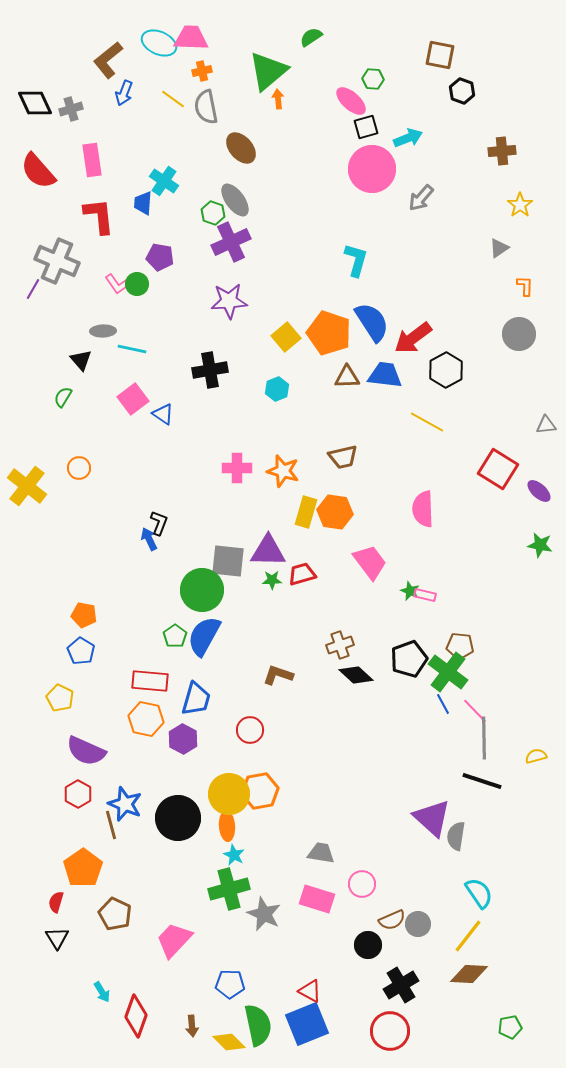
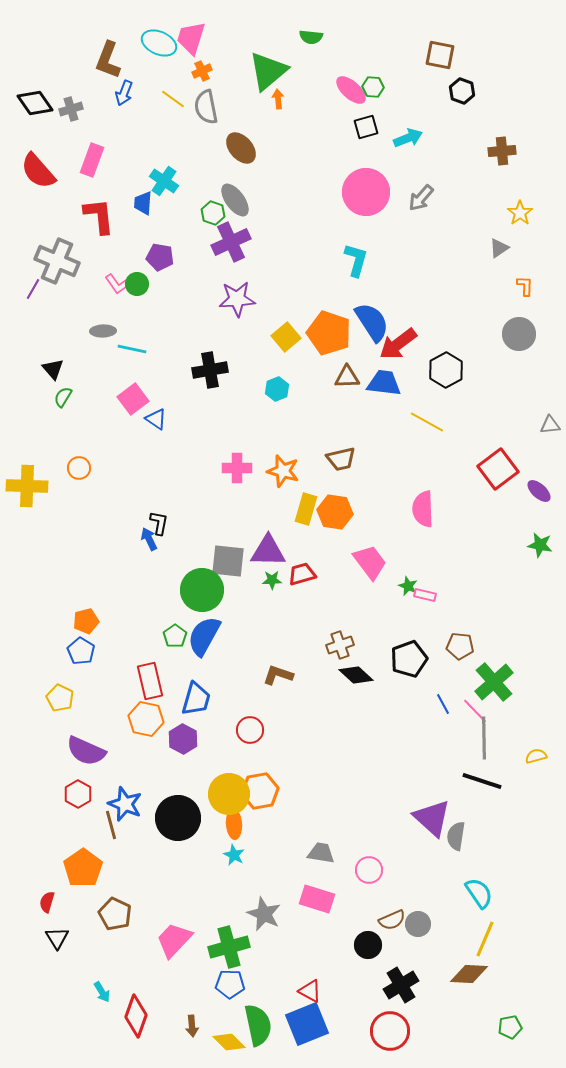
green semicircle at (311, 37): rotated 140 degrees counterclockwise
pink trapezoid at (191, 38): rotated 75 degrees counterclockwise
brown L-shape at (108, 60): rotated 30 degrees counterclockwise
orange cross at (202, 71): rotated 12 degrees counterclockwise
green hexagon at (373, 79): moved 8 px down
pink ellipse at (351, 101): moved 11 px up
black diamond at (35, 103): rotated 9 degrees counterclockwise
pink rectangle at (92, 160): rotated 28 degrees clockwise
pink circle at (372, 169): moved 6 px left, 23 px down
yellow star at (520, 205): moved 8 px down
purple star at (229, 301): moved 8 px right, 2 px up
red arrow at (413, 338): moved 15 px left, 6 px down
black triangle at (81, 360): moved 28 px left, 9 px down
blue trapezoid at (385, 375): moved 1 px left, 8 px down
blue triangle at (163, 414): moved 7 px left, 5 px down
gray triangle at (546, 425): moved 4 px right
brown trapezoid at (343, 457): moved 2 px left, 2 px down
red square at (498, 469): rotated 21 degrees clockwise
yellow cross at (27, 486): rotated 36 degrees counterclockwise
yellow rectangle at (306, 512): moved 3 px up
black L-shape at (159, 523): rotated 10 degrees counterclockwise
green star at (410, 591): moved 2 px left, 5 px up
orange pentagon at (84, 615): moved 2 px right, 6 px down; rotated 25 degrees counterclockwise
green cross at (448, 672): moved 46 px right, 10 px down; rotated 12 degrees clockwise
red rectangle at (150, 681): rotated 72 degrees clockwise
orange ellipse at (227, 826): moved 7 px right, 2 px up
pink circle at (362, 884): moved 7 px right, 14 px up
green cross at (229, 889): moved 58 px down
red semicircle at (56, 902): moved 9 px left
yellow line at (468, 936): moved 17 px right, 3 px down; rotated 15 degrees counterclockwise
